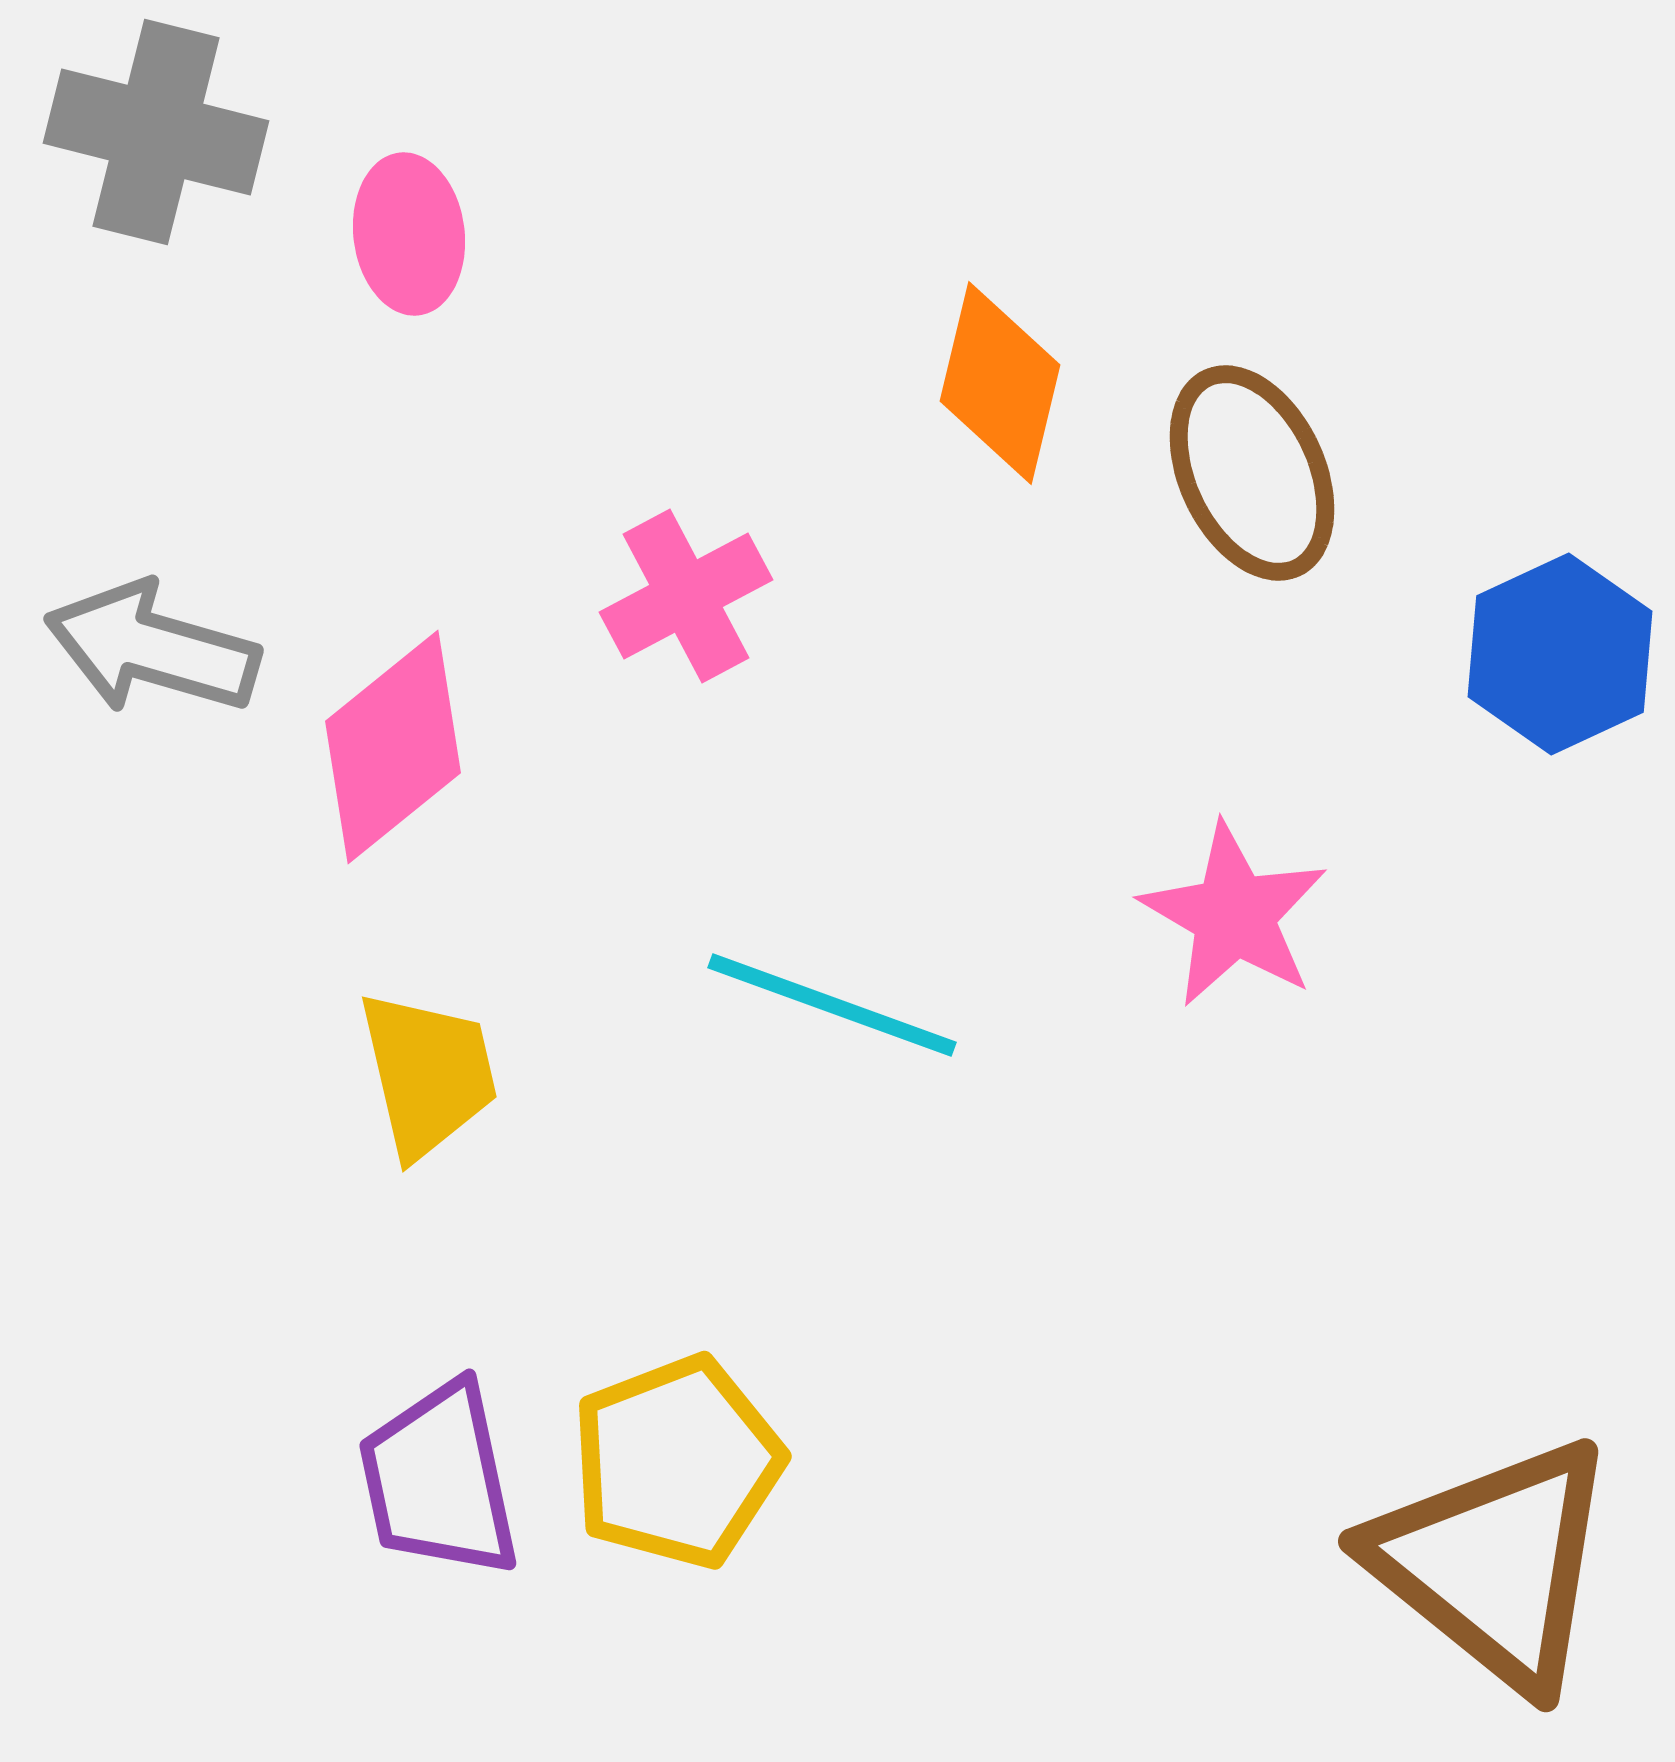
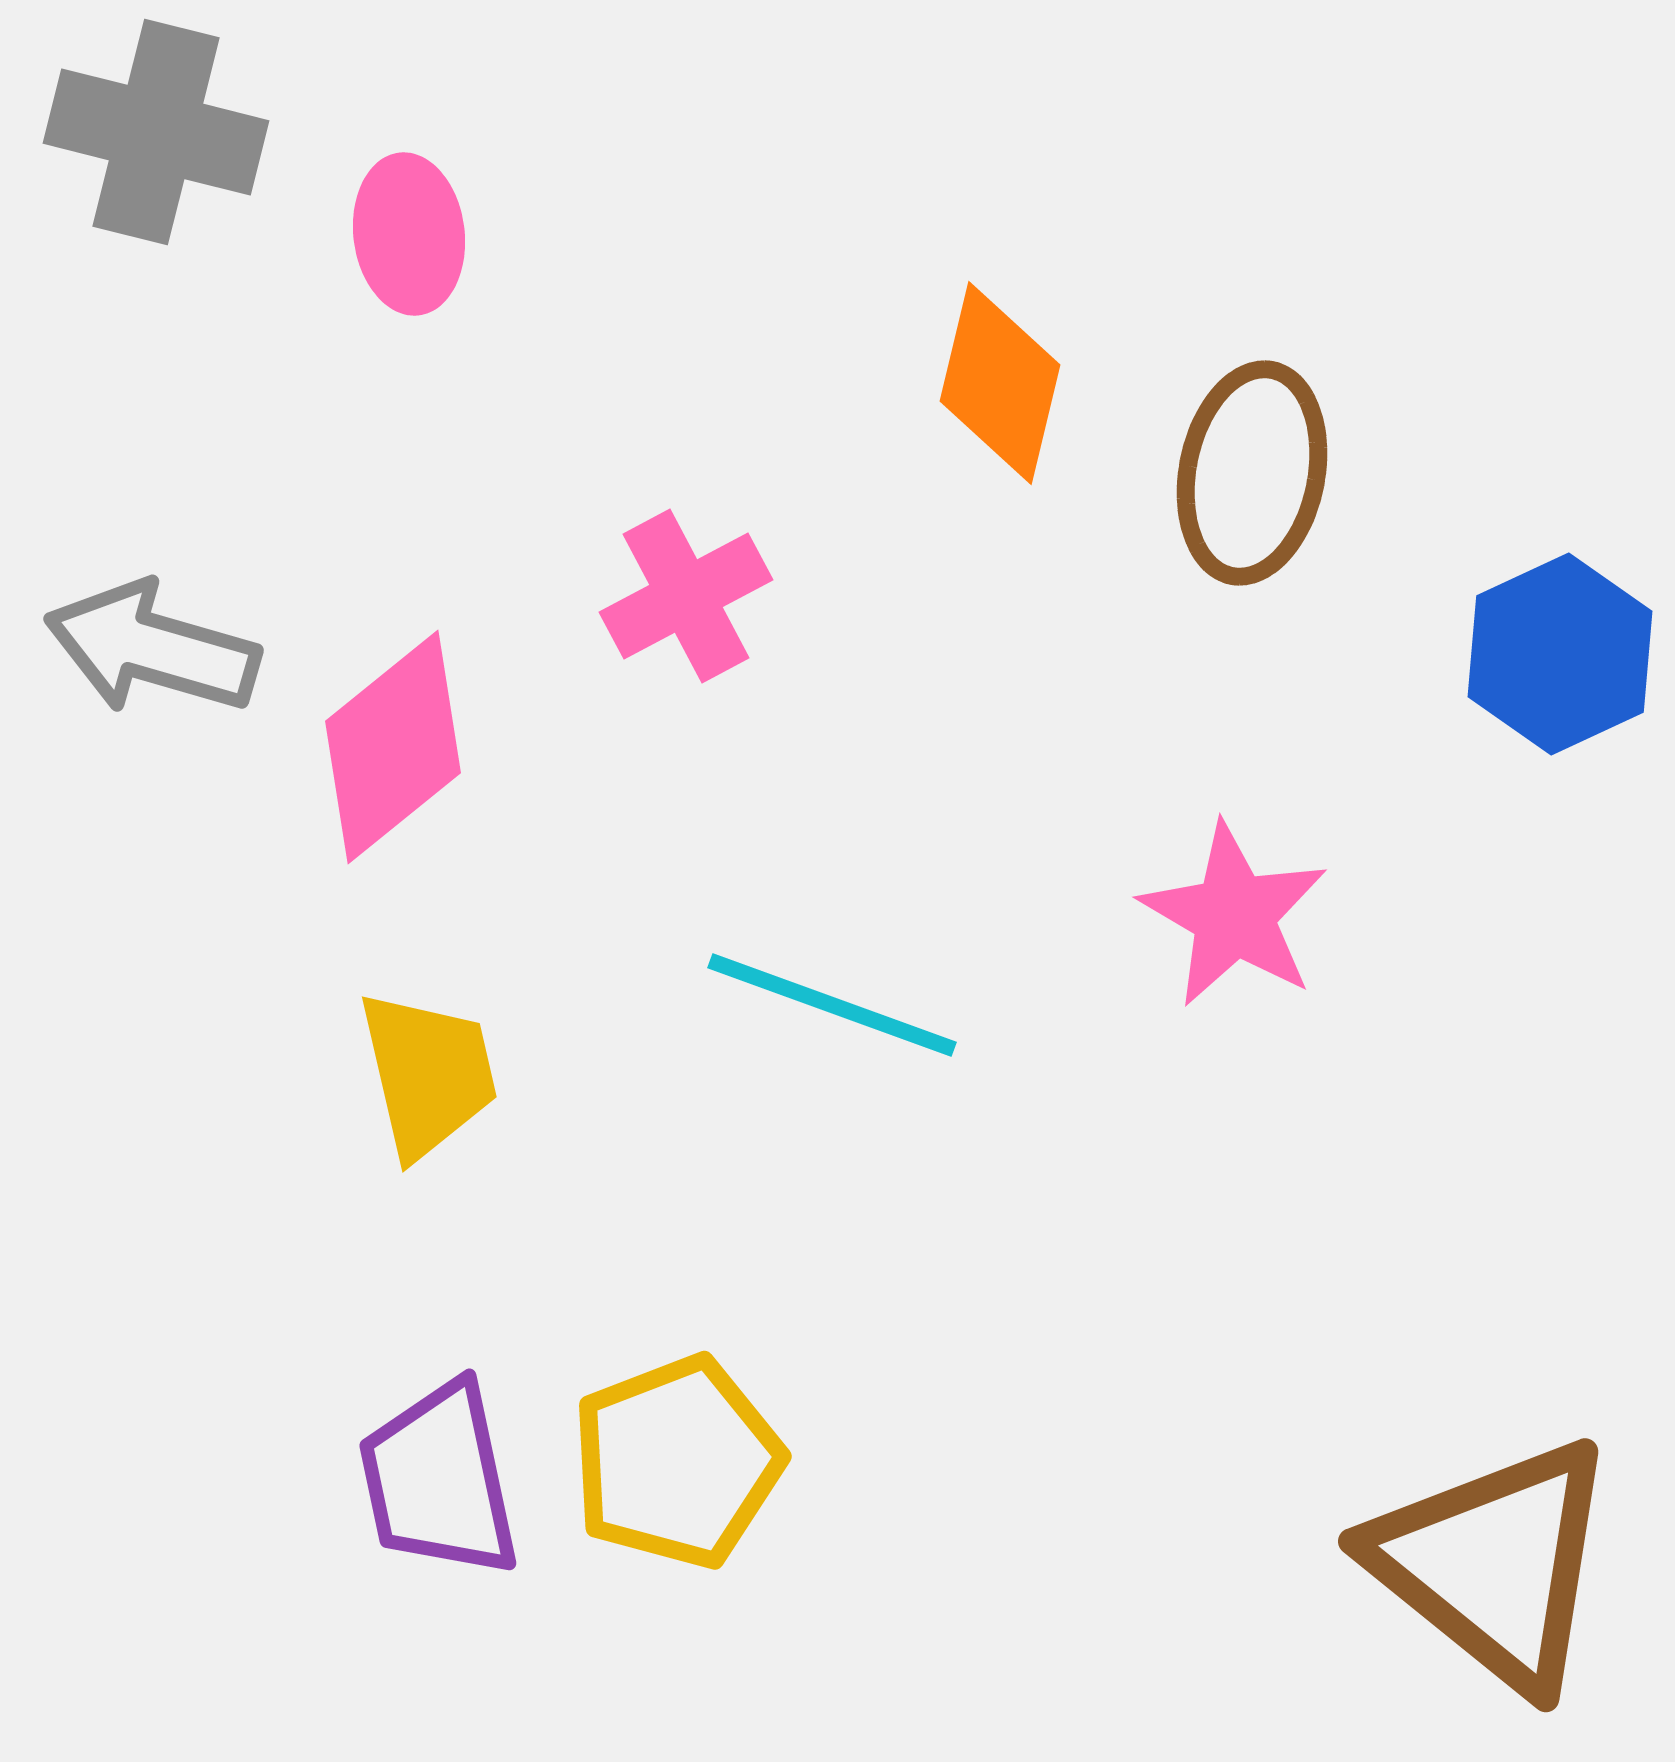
brown ellipse: rotated 36 degrees clockwise
